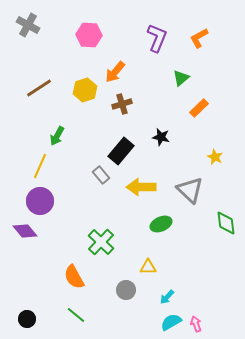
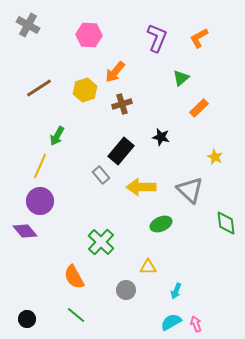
cyan arrow: moved 9 px right, 6 px up; rotated 21 degrees counterclockwise
